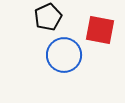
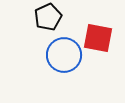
red square: moved 2 px left, 8 px down
